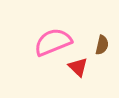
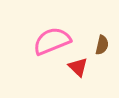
pink semicircle: moved 1 px left, 1 px up
